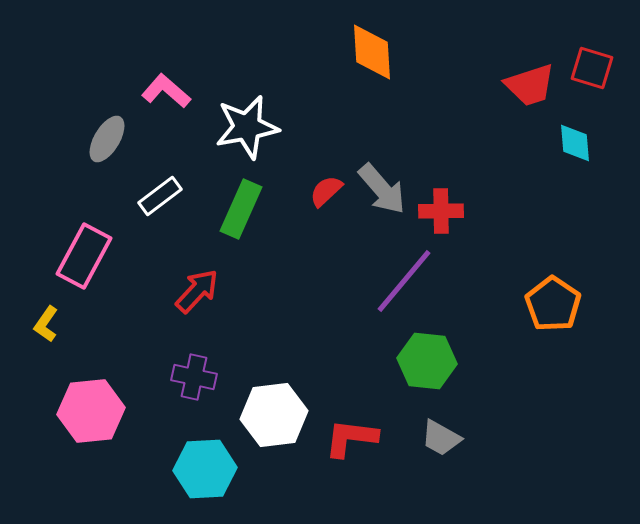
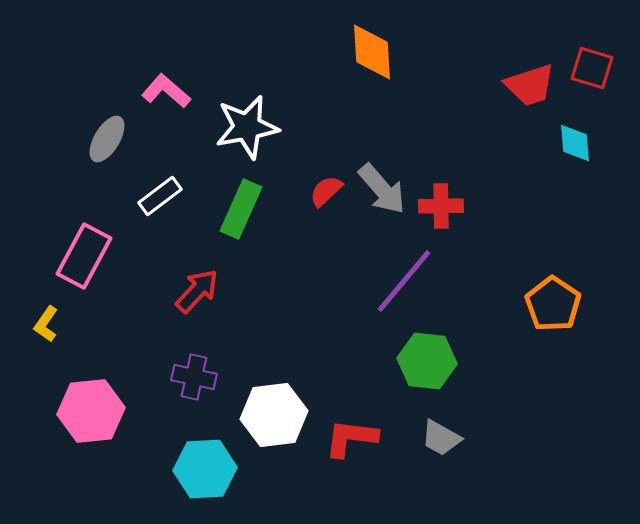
red cross: moved 5 px up
